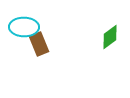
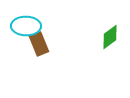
cyan ellipse: moved 2 px right, 1 px up
